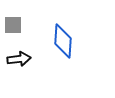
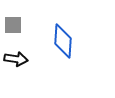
black arrow: moved 3 px left; rotated 15 degrees clockwise
